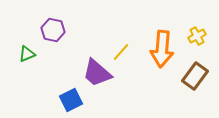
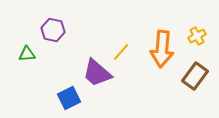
green triangle: rotated 18 degrees clockwise
blue square: moved 2 px left, 2 px up
